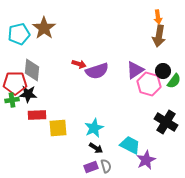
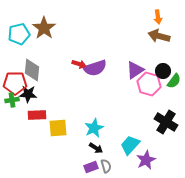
brown arrow: rotated 95 degrees clockwise
purple semicircle: moved 2 px left, 3 px up
cyan trapezoid: rotated 75 degrees counterclockwise
